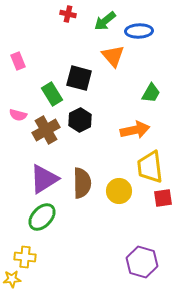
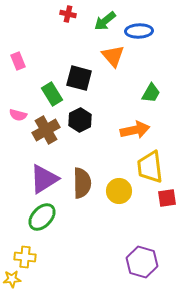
red square: moved 4 px right
